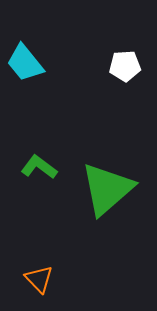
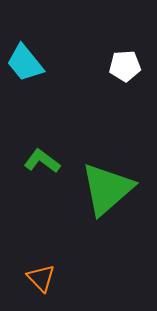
green L-shape: moved 3 px right, 6 px up
orange triangle: moved 2 px right, 1 px up
